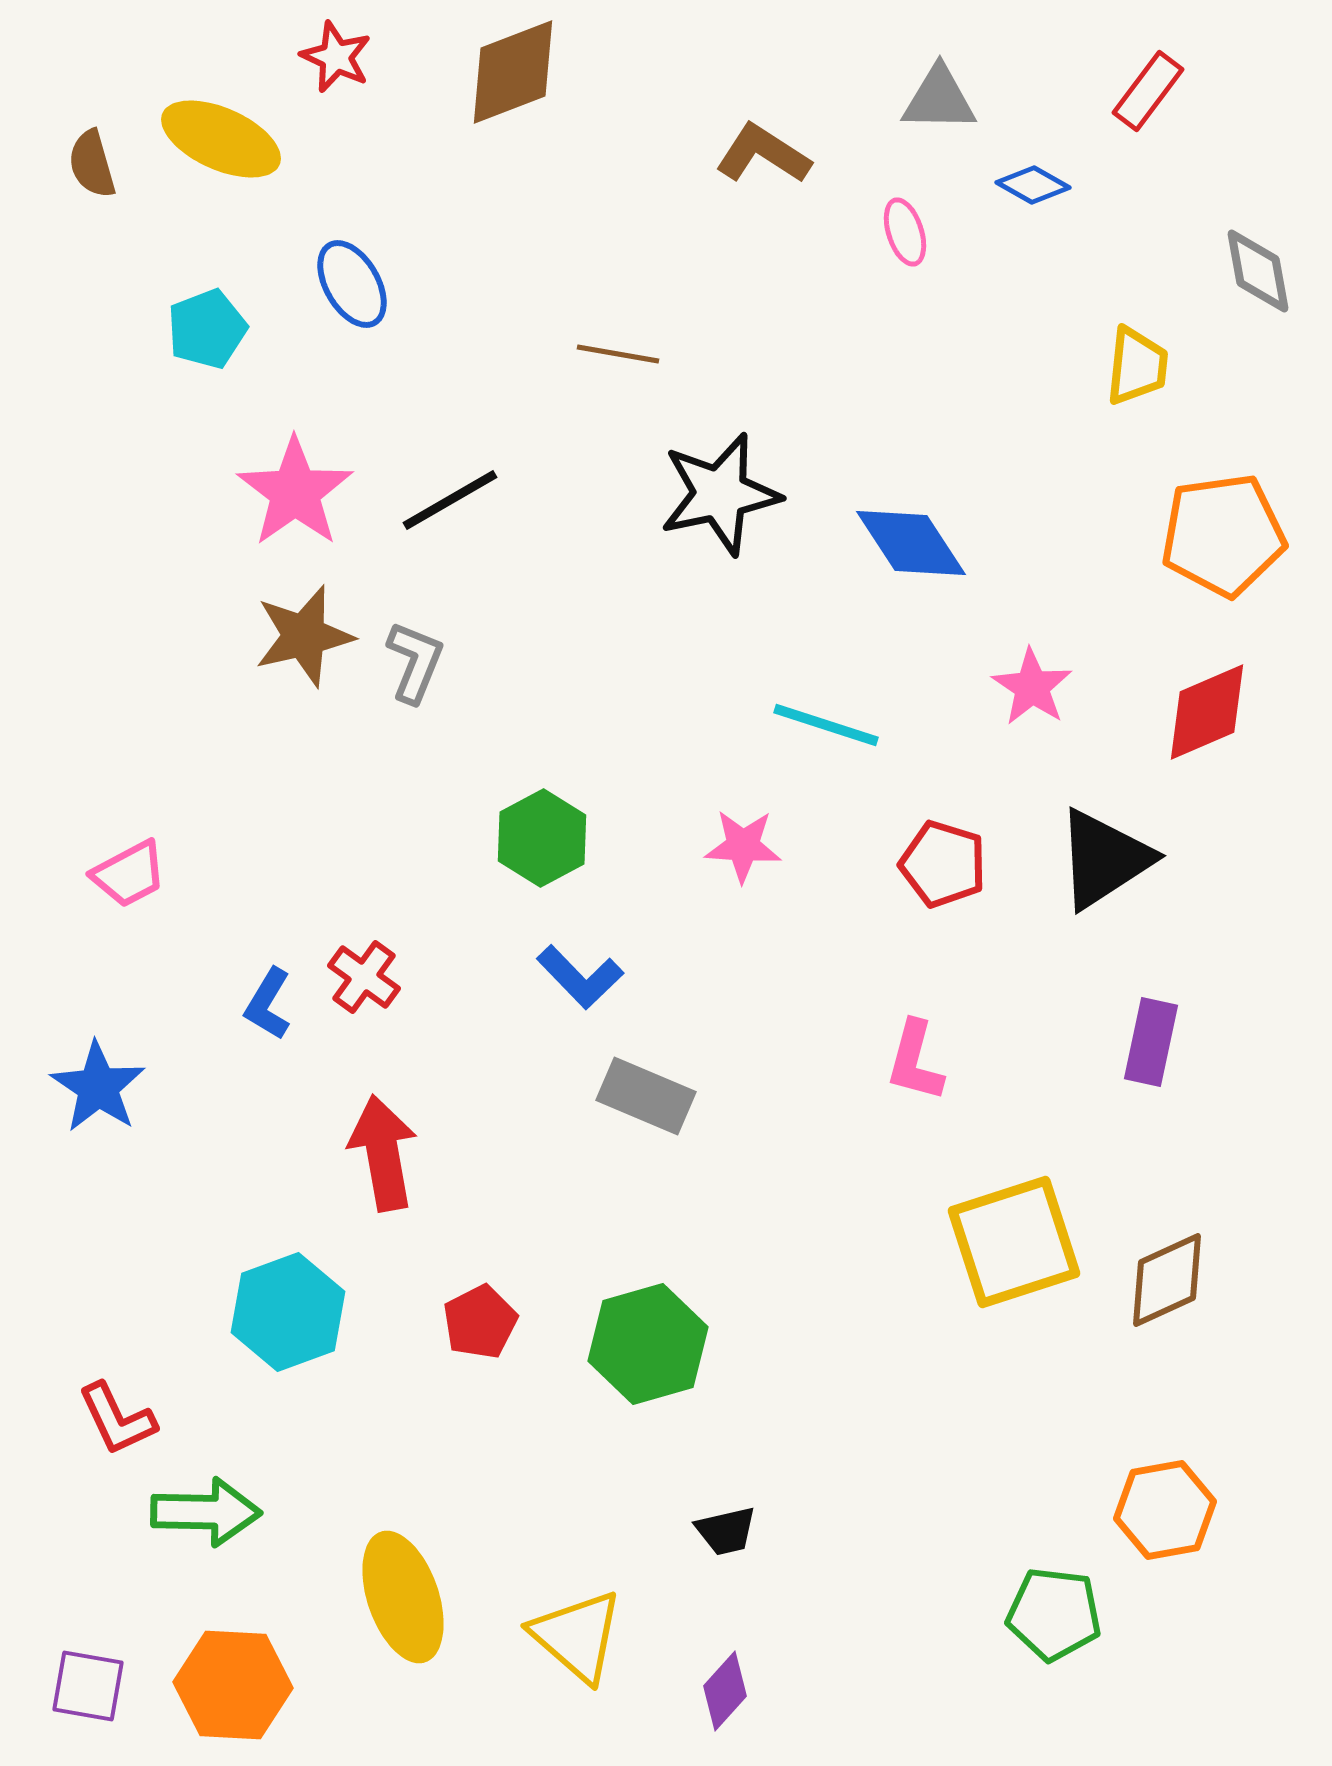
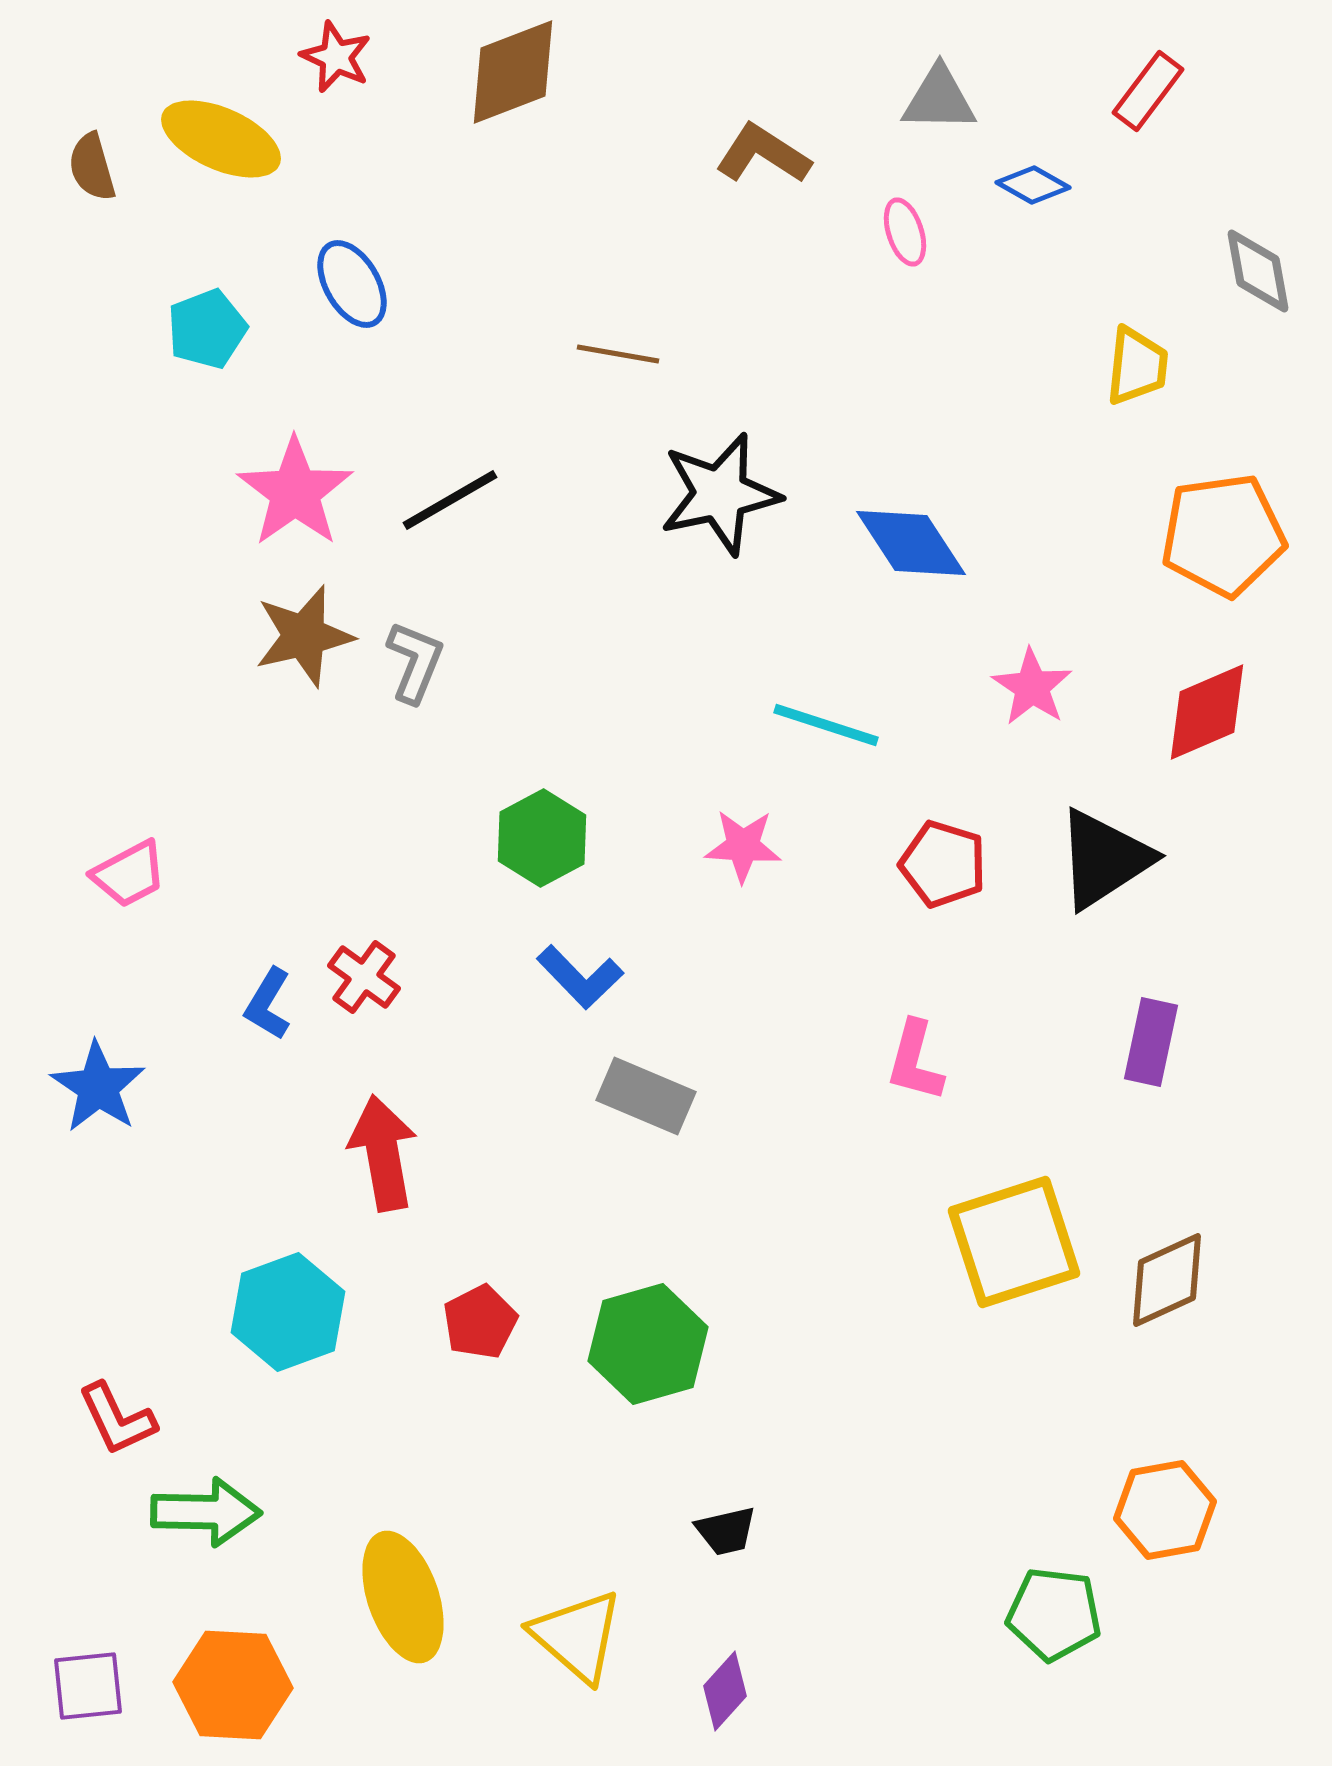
brown semicircle at (92, 164): moved 3 px down
purple square at (88, 1686): rotated 16 degrees counterclockwise
